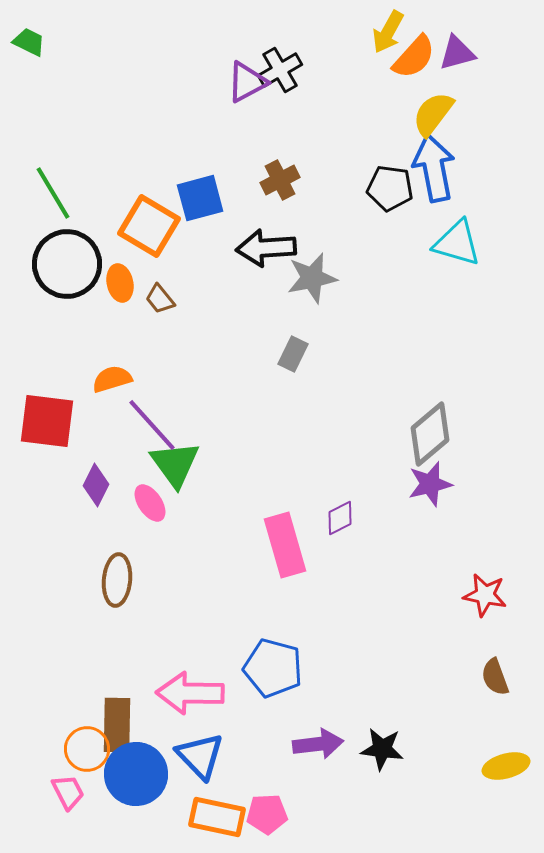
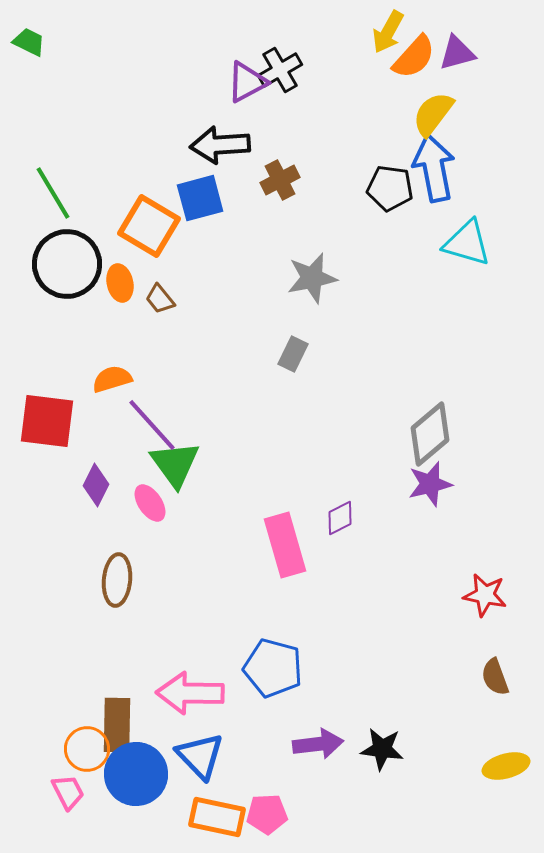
cyan triangle at (457, 243): moved 10 px right
black arrow at (266, 248): moved 46 px left, 103 px up
